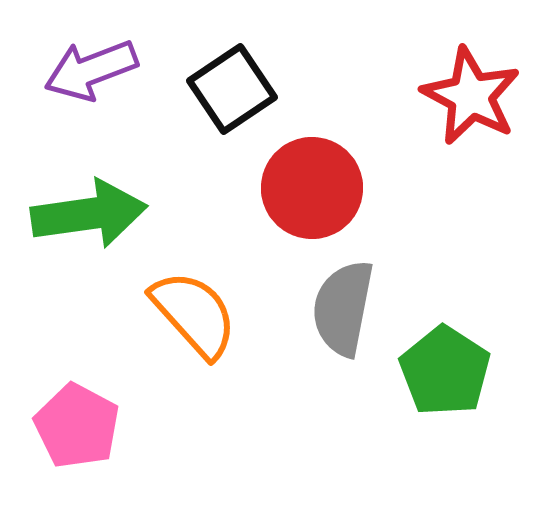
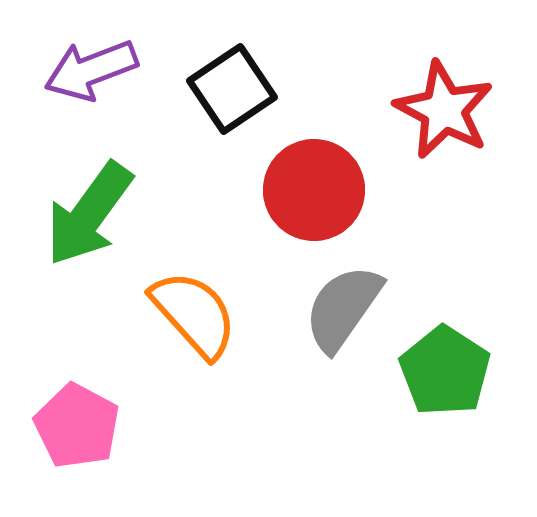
red star: moved 27 px left, 14 px down
red circle: moved 2 px right, 2 px down
green arrow: rotated 134 degrees clockwise
gray semicircle: rotated 24 degrees clockwise
